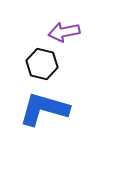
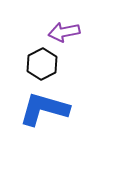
black hexagon: rotated 20 degrees clockwise
